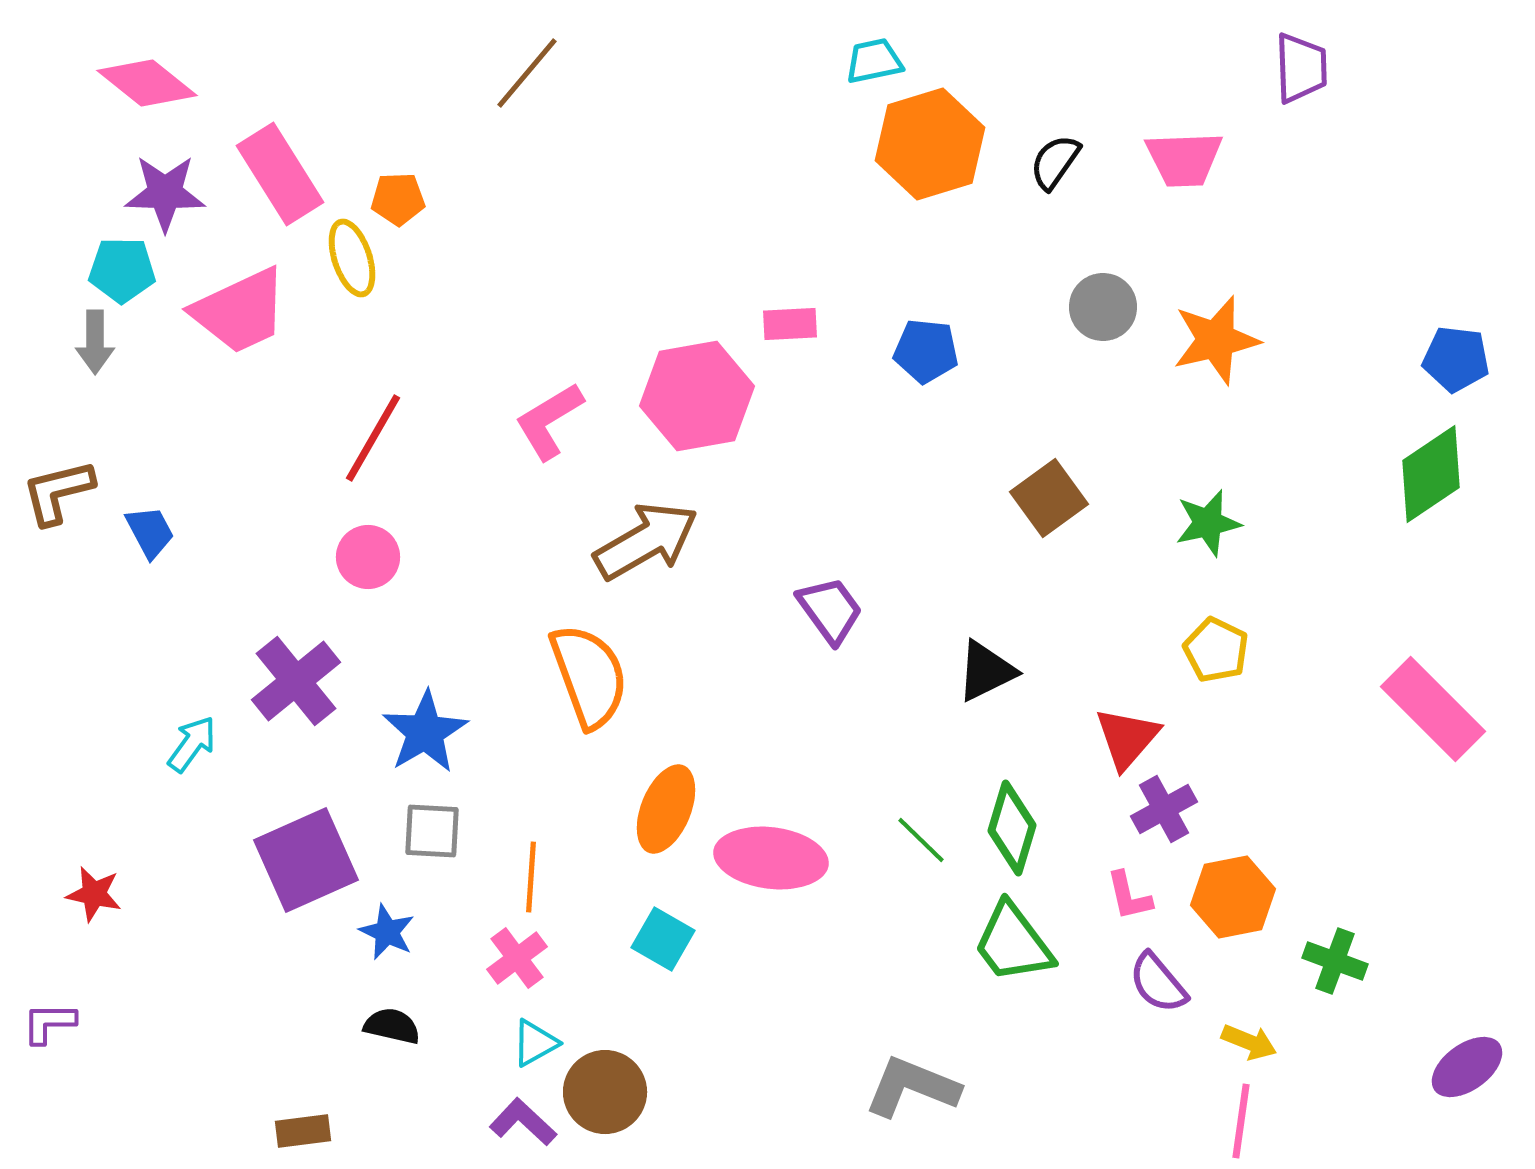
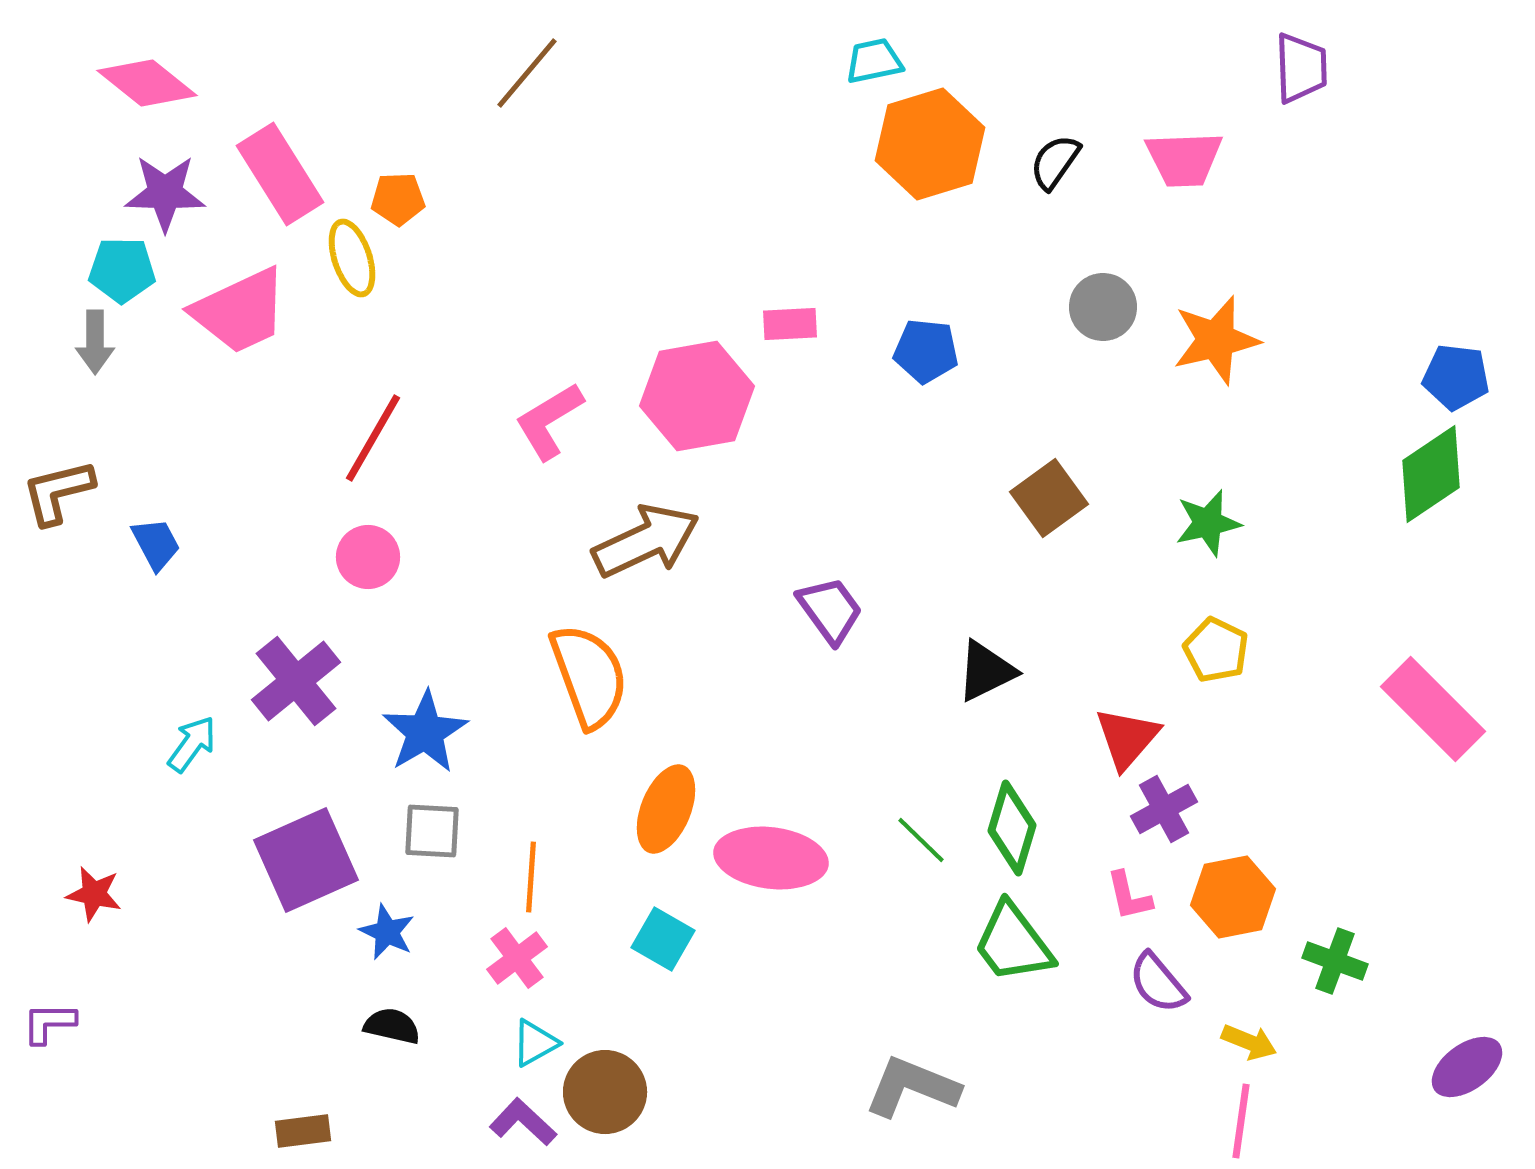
blue pentagon at (1456, 359): moved 18 px down
blue trapezoid at (150, 532): moved 6 px right, 12 px down
brown arrow at (646, 541): rotated 5 degrees clockwise
